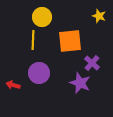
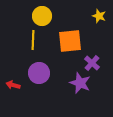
yellow circle: moved 1 px up
